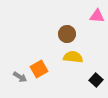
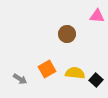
yellow semicircle: moved 2 px right, 16 px down
orange square: moved 8 px right
gray arrow: moved 2 px down
